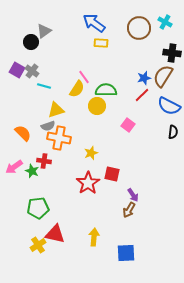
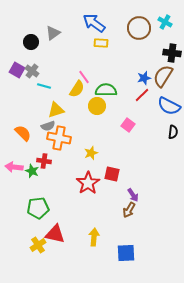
gray triangle: moved 9 px right, 2 px down
pink arrow: rotated 42 degrees clockwise
